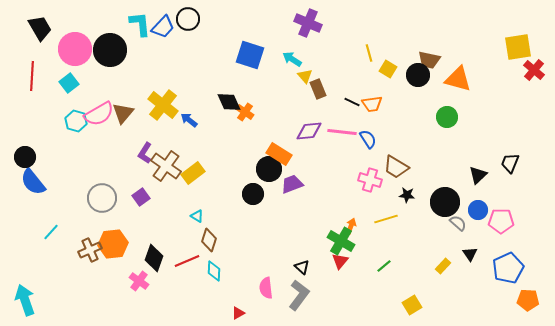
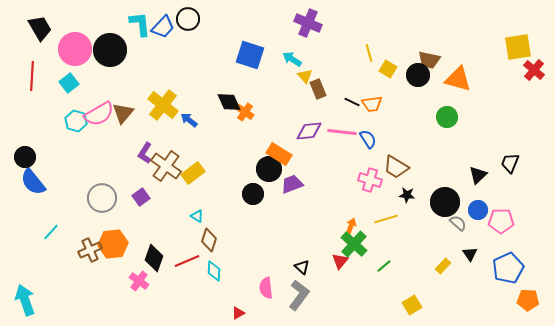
green cross at (341, 241): moved 13 px right, 3 px down; rotated 12 degrees clockwise
